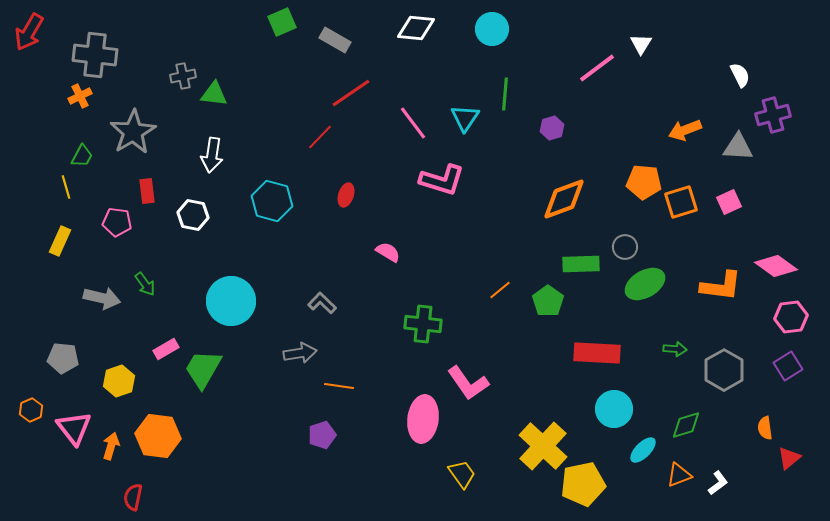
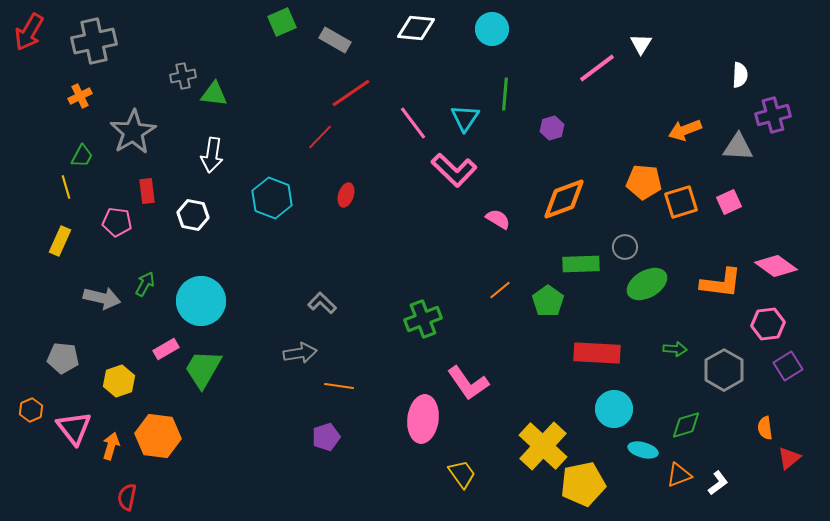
gray cross at (95, 55): moved 1 px left, 14 px up; rotated 18 degrees counterclockwise
white semicircle at (740, 75): rotated 30 degrees clockwise
pink L-shape at (442, 180): moved 12 px right, 10 px up; rotated 27 degrees clockwise
cyan hexagon at (272, 201): moved 3 px up; rotated 6 degrees clockwise
pink semicircle at (388, 252): moved 110 px right, 33 px up
green arrow at (145, 284): rotated 115 degrees counterclockwise
green ellipse at (645, 284): moved 2 px right
orange L-shape at (721, 286): moved 3 px up
cyan circle at (231, 301): moved 30 px left
pink hexagon at (791, 317): moved 23 px left, 7 px down
green cross at (423, 324): moved 5 px up; rotated 27 degrees counterclockwise
purple pentagon at (322, 435): moved 4 px right, 2 px down
cyan ellipse at (643, 450): rotated 60 degrees clockwise
red semicircle at (133, 497): moved 6 px left
